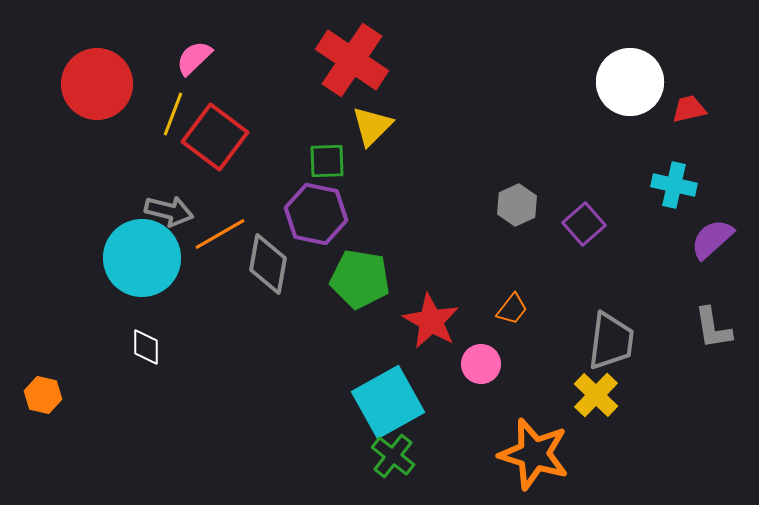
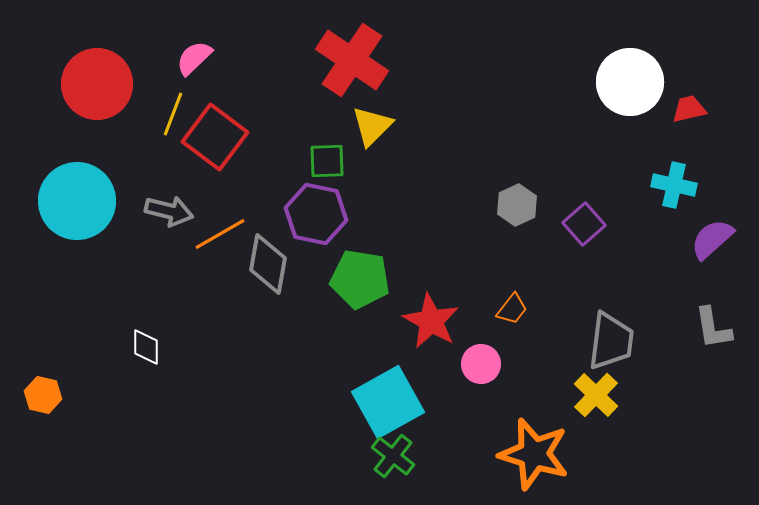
cyan circle: moved 65 px left, 57 px up
